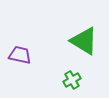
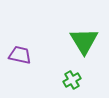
green triangle: rotated 28 degrees clockwise
